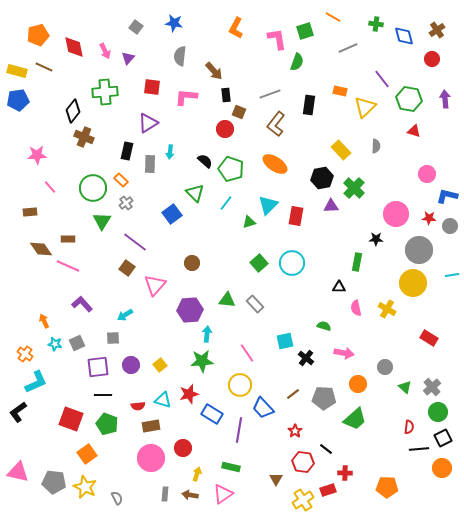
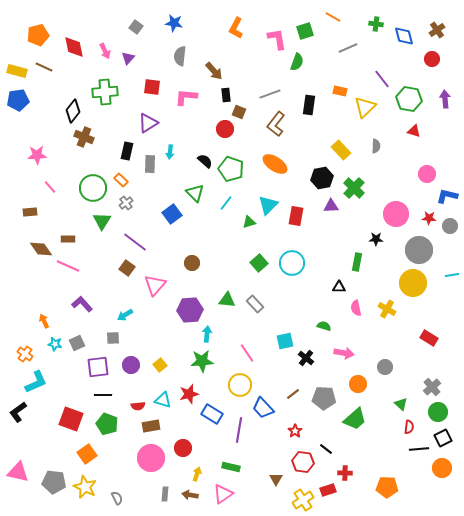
green triangle at (405, 387): moved 4 px left, 17 px down
